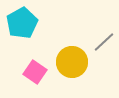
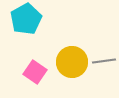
cyan pentagon: moved 4 px right, 4 px up
gray line: moved 19 px down; rotated 35 degrees clockwise
